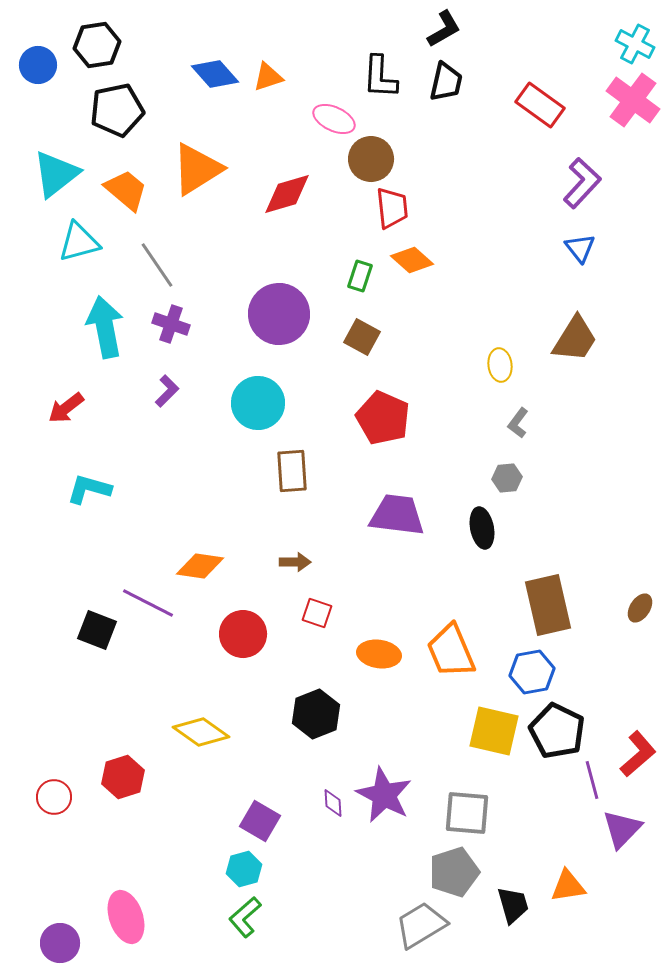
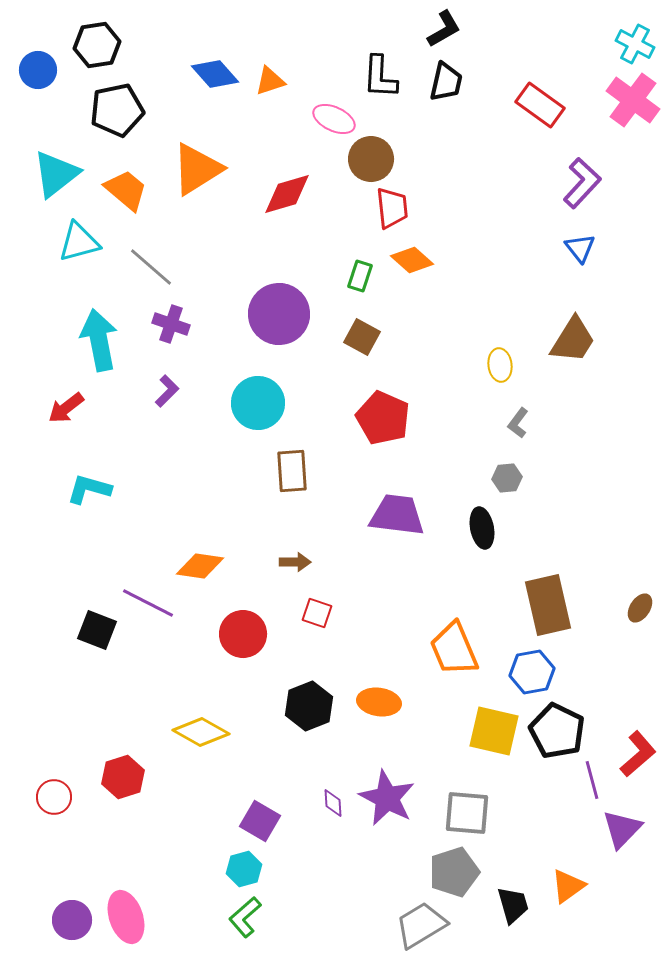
blue circle at (38, 65): moved 5 px down
orange triangle at (268, 77): moved 2 px right, 4 px down
gray line at (157, 265): moved 6 px left, 2 px down; rotated 15 degrees counterclockwise
cyan arrow at (105, 327): moved 6 px left, 13 px down
brown trapezoid at (575, 339): moved 2 px left, 1 px down
orange trapezoid at (451, 651): moved 3 px right, 2 px up
orange ellipse at (379, 654): moved 48 px down
black hexagon at (316, 714): moved 7 px left, 8 px up
yellow diamond at (201, 732): rotated 6 degrees counterclockwise
purple star at (384, 795): moved 3 px right, 3 px down
orange triangle at (568, 886): rotated 27 degrees counterclockwise
purple circle at (60, 943): moved 12 px right, 23 px up
